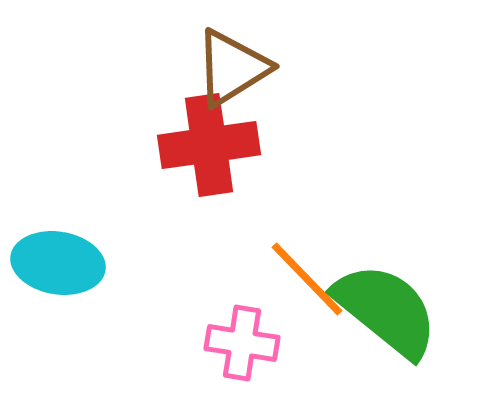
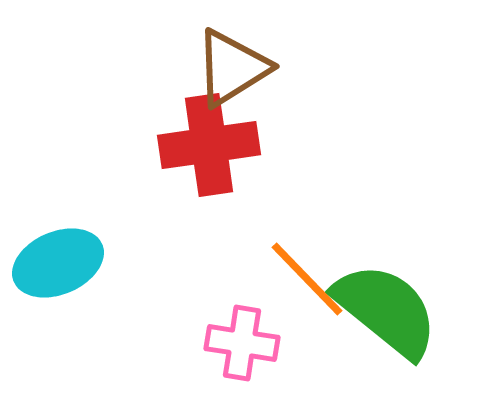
cyan ellipse: rotated 32 degrees counterclockwise
